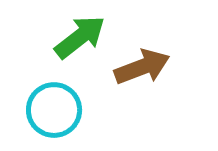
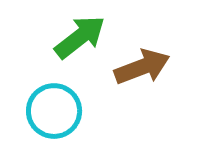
cyan circle: moved 1 px down
